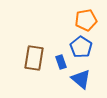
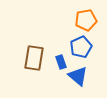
blue pentagon: rotated 15 degrees clockwise
blue triangle: moved 3 px left, 3 px up
